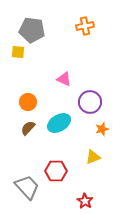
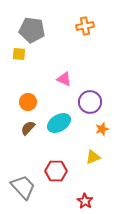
yellow square: moved 1 px right, 2 px down
gray trapezoid: moved 4 px left
